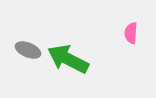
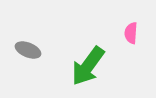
green arrow: moved 20 px right, 7 px down; rotated 81 degrees counterclockwise
